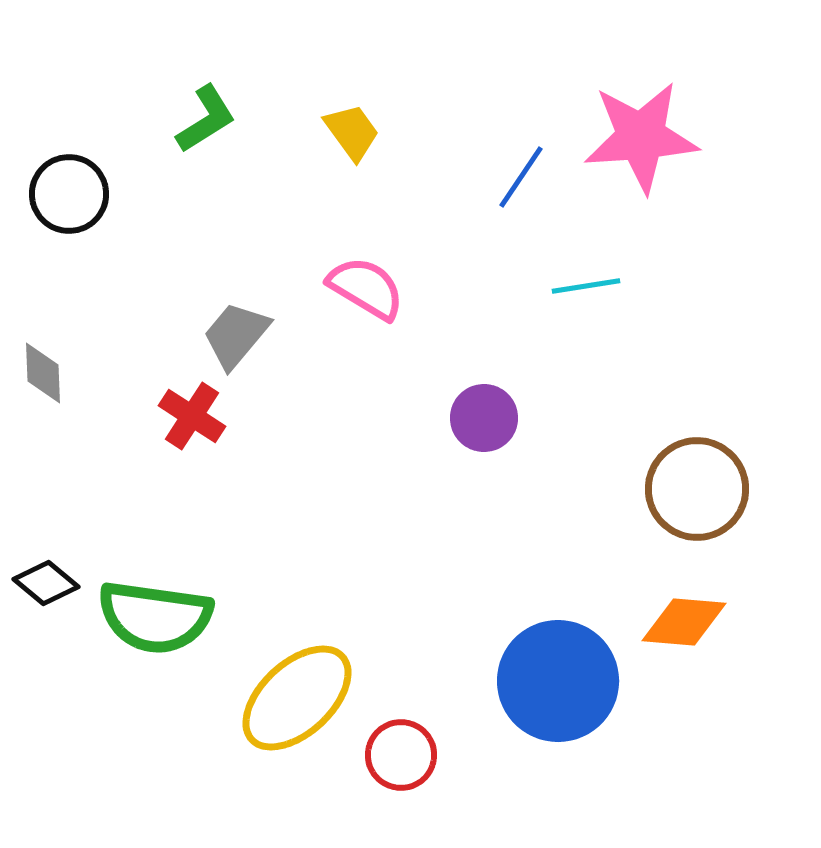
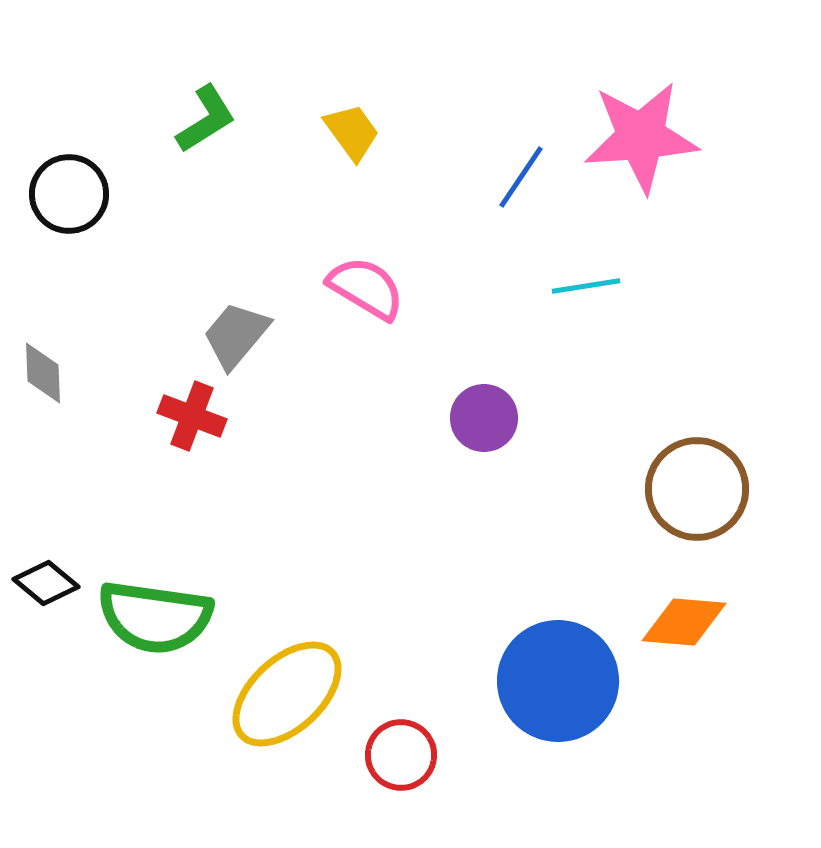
red cross: rotated 12 degrees counterclockwise
yellow ellipse: moved 10 px left, 4 px up
